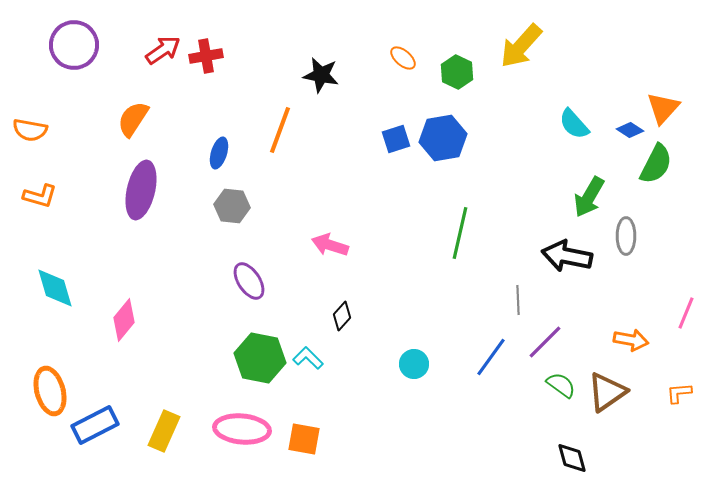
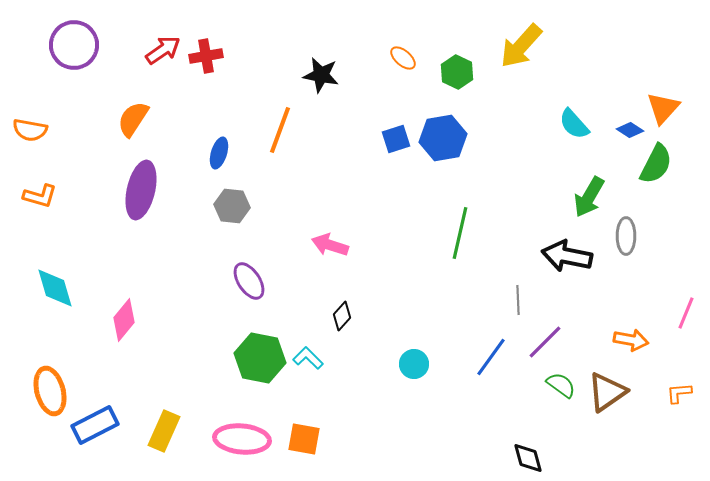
pink ellipse at (242, 429): moved 10 px down
black diamond at (572, 458): moved 44 px left
